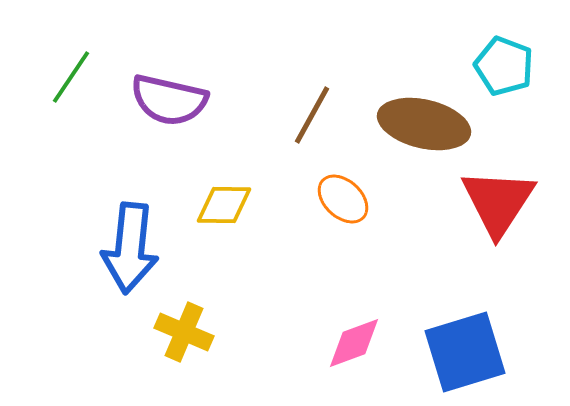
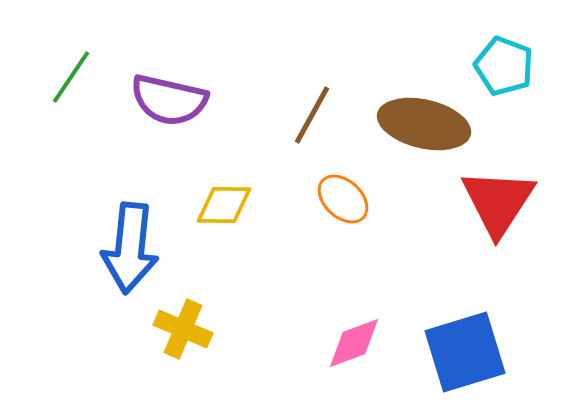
yellow cross: moved 1 px left, 3 px up
